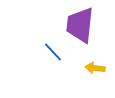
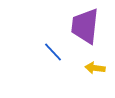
purple trapezoid: moved 5 px right, 1 px down
